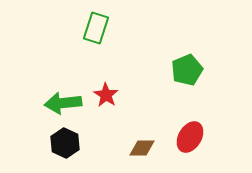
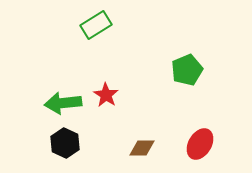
green rectangle: moved 3 px up; rotated 40 degrees clockwise
red ellipse: moved 10 px right, 7 px down
